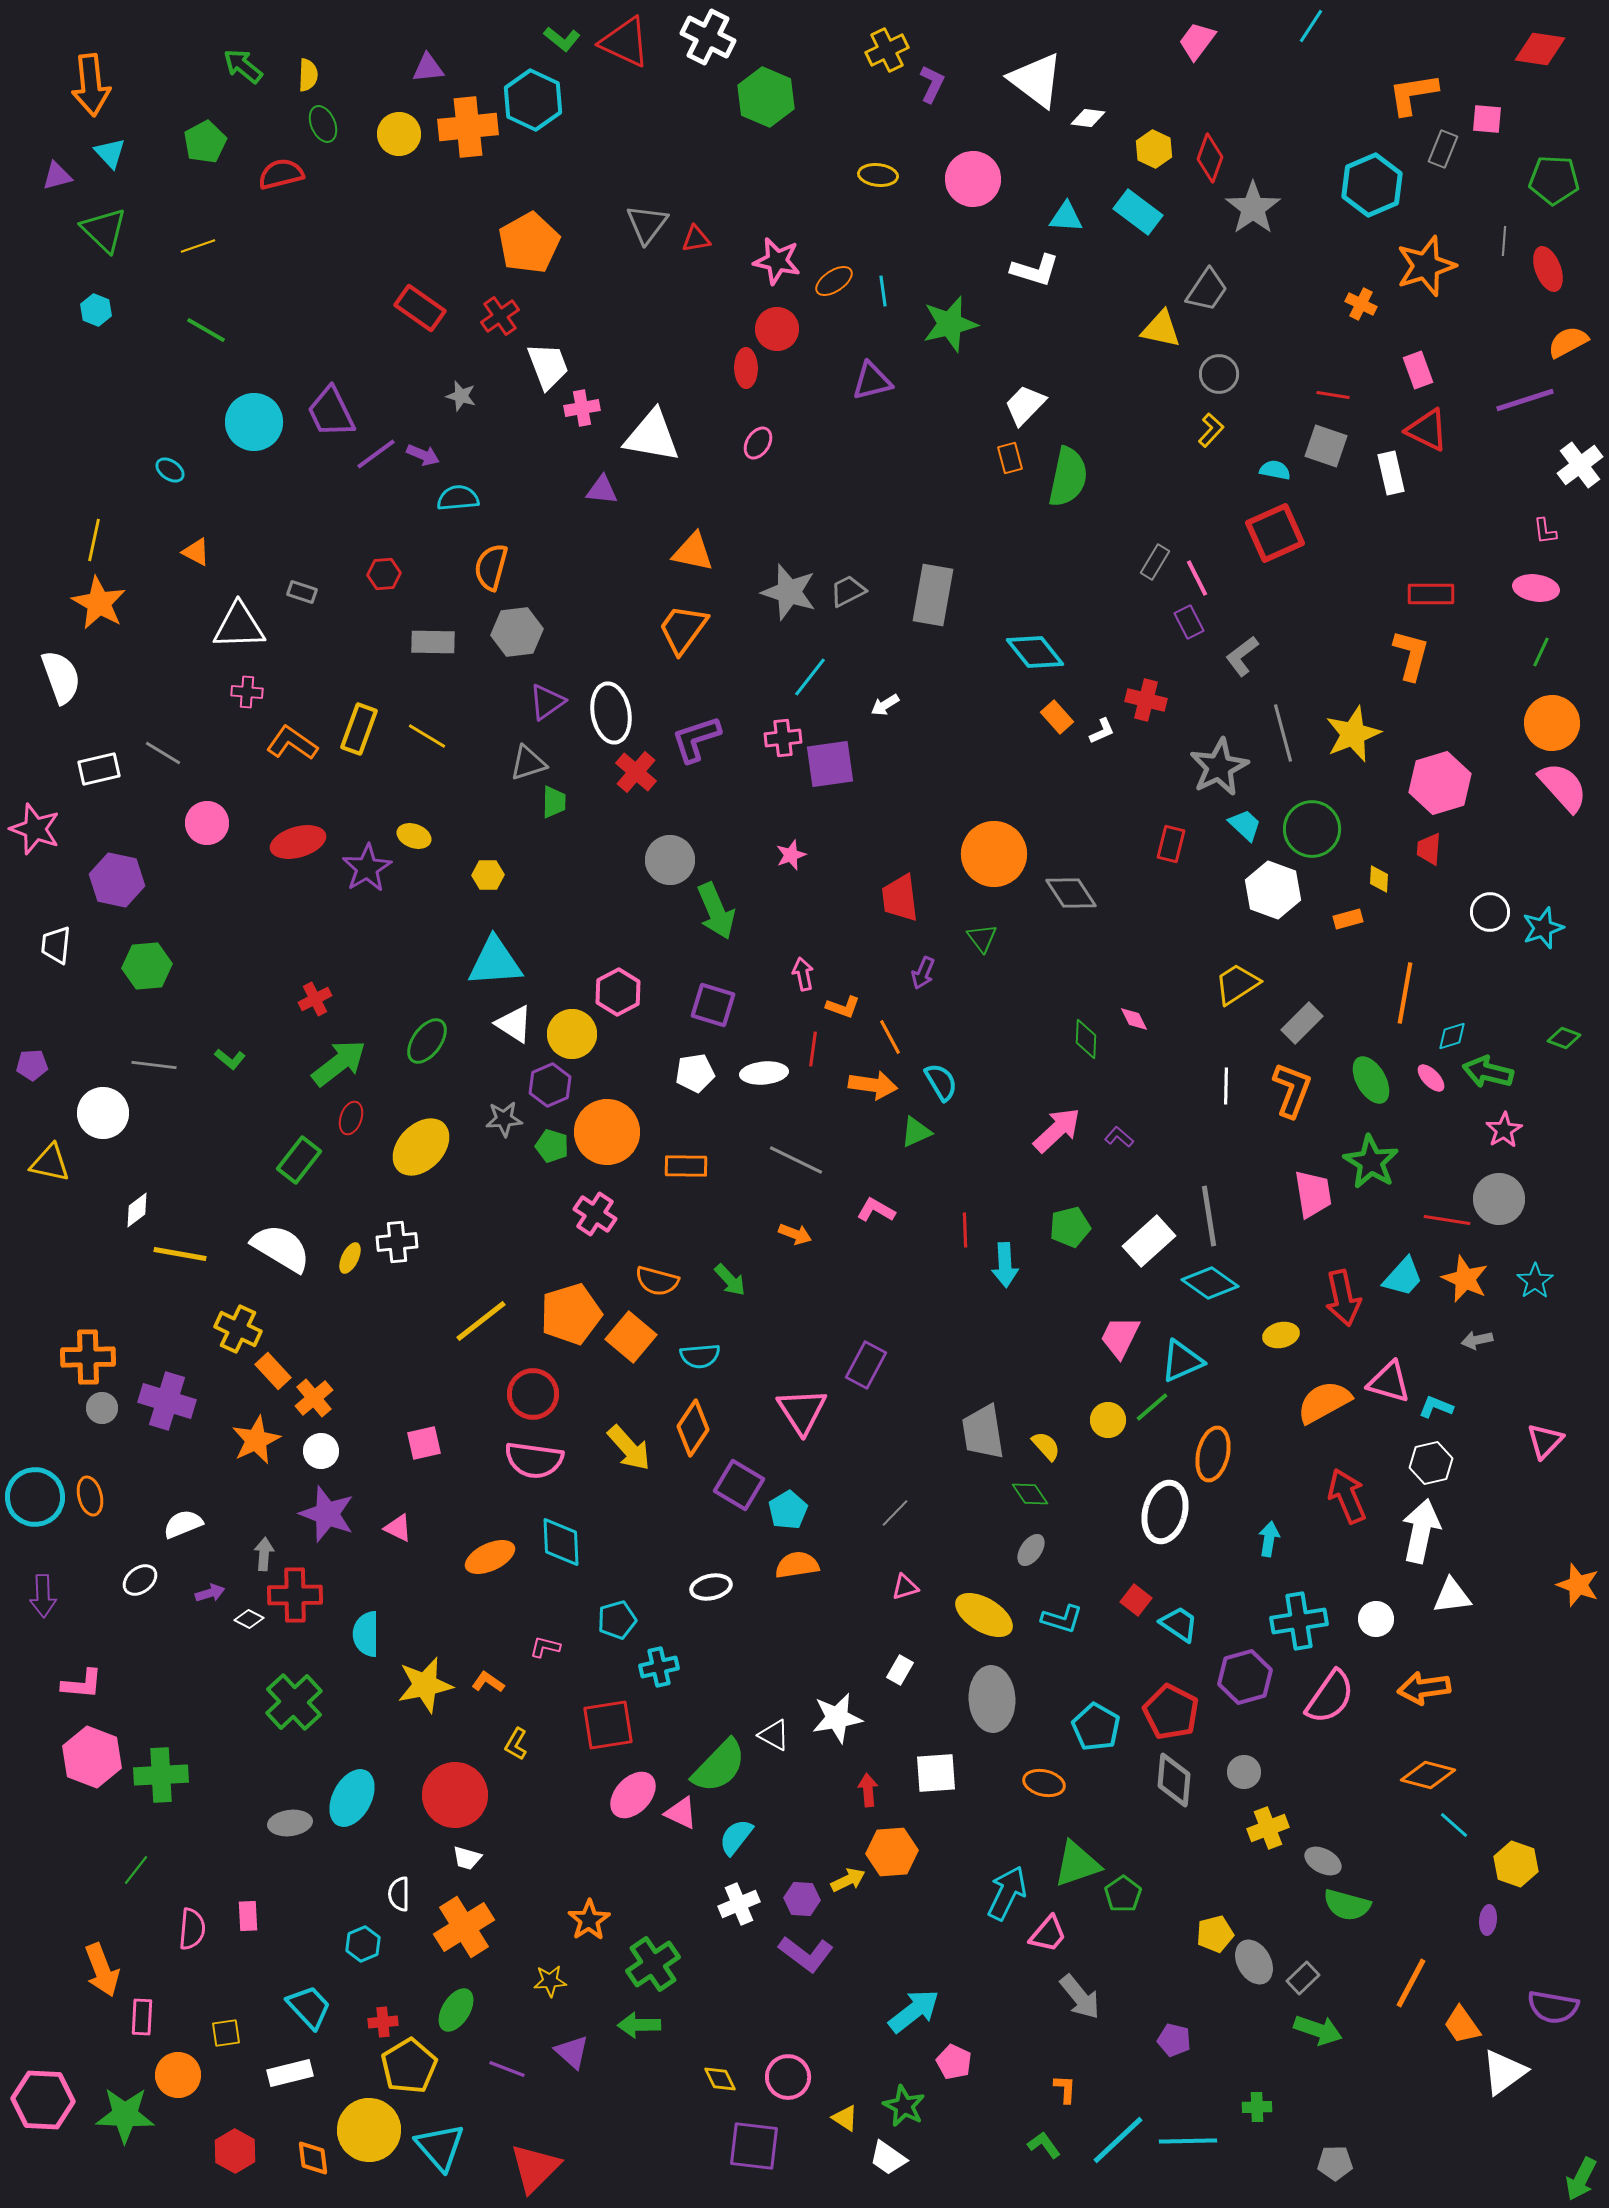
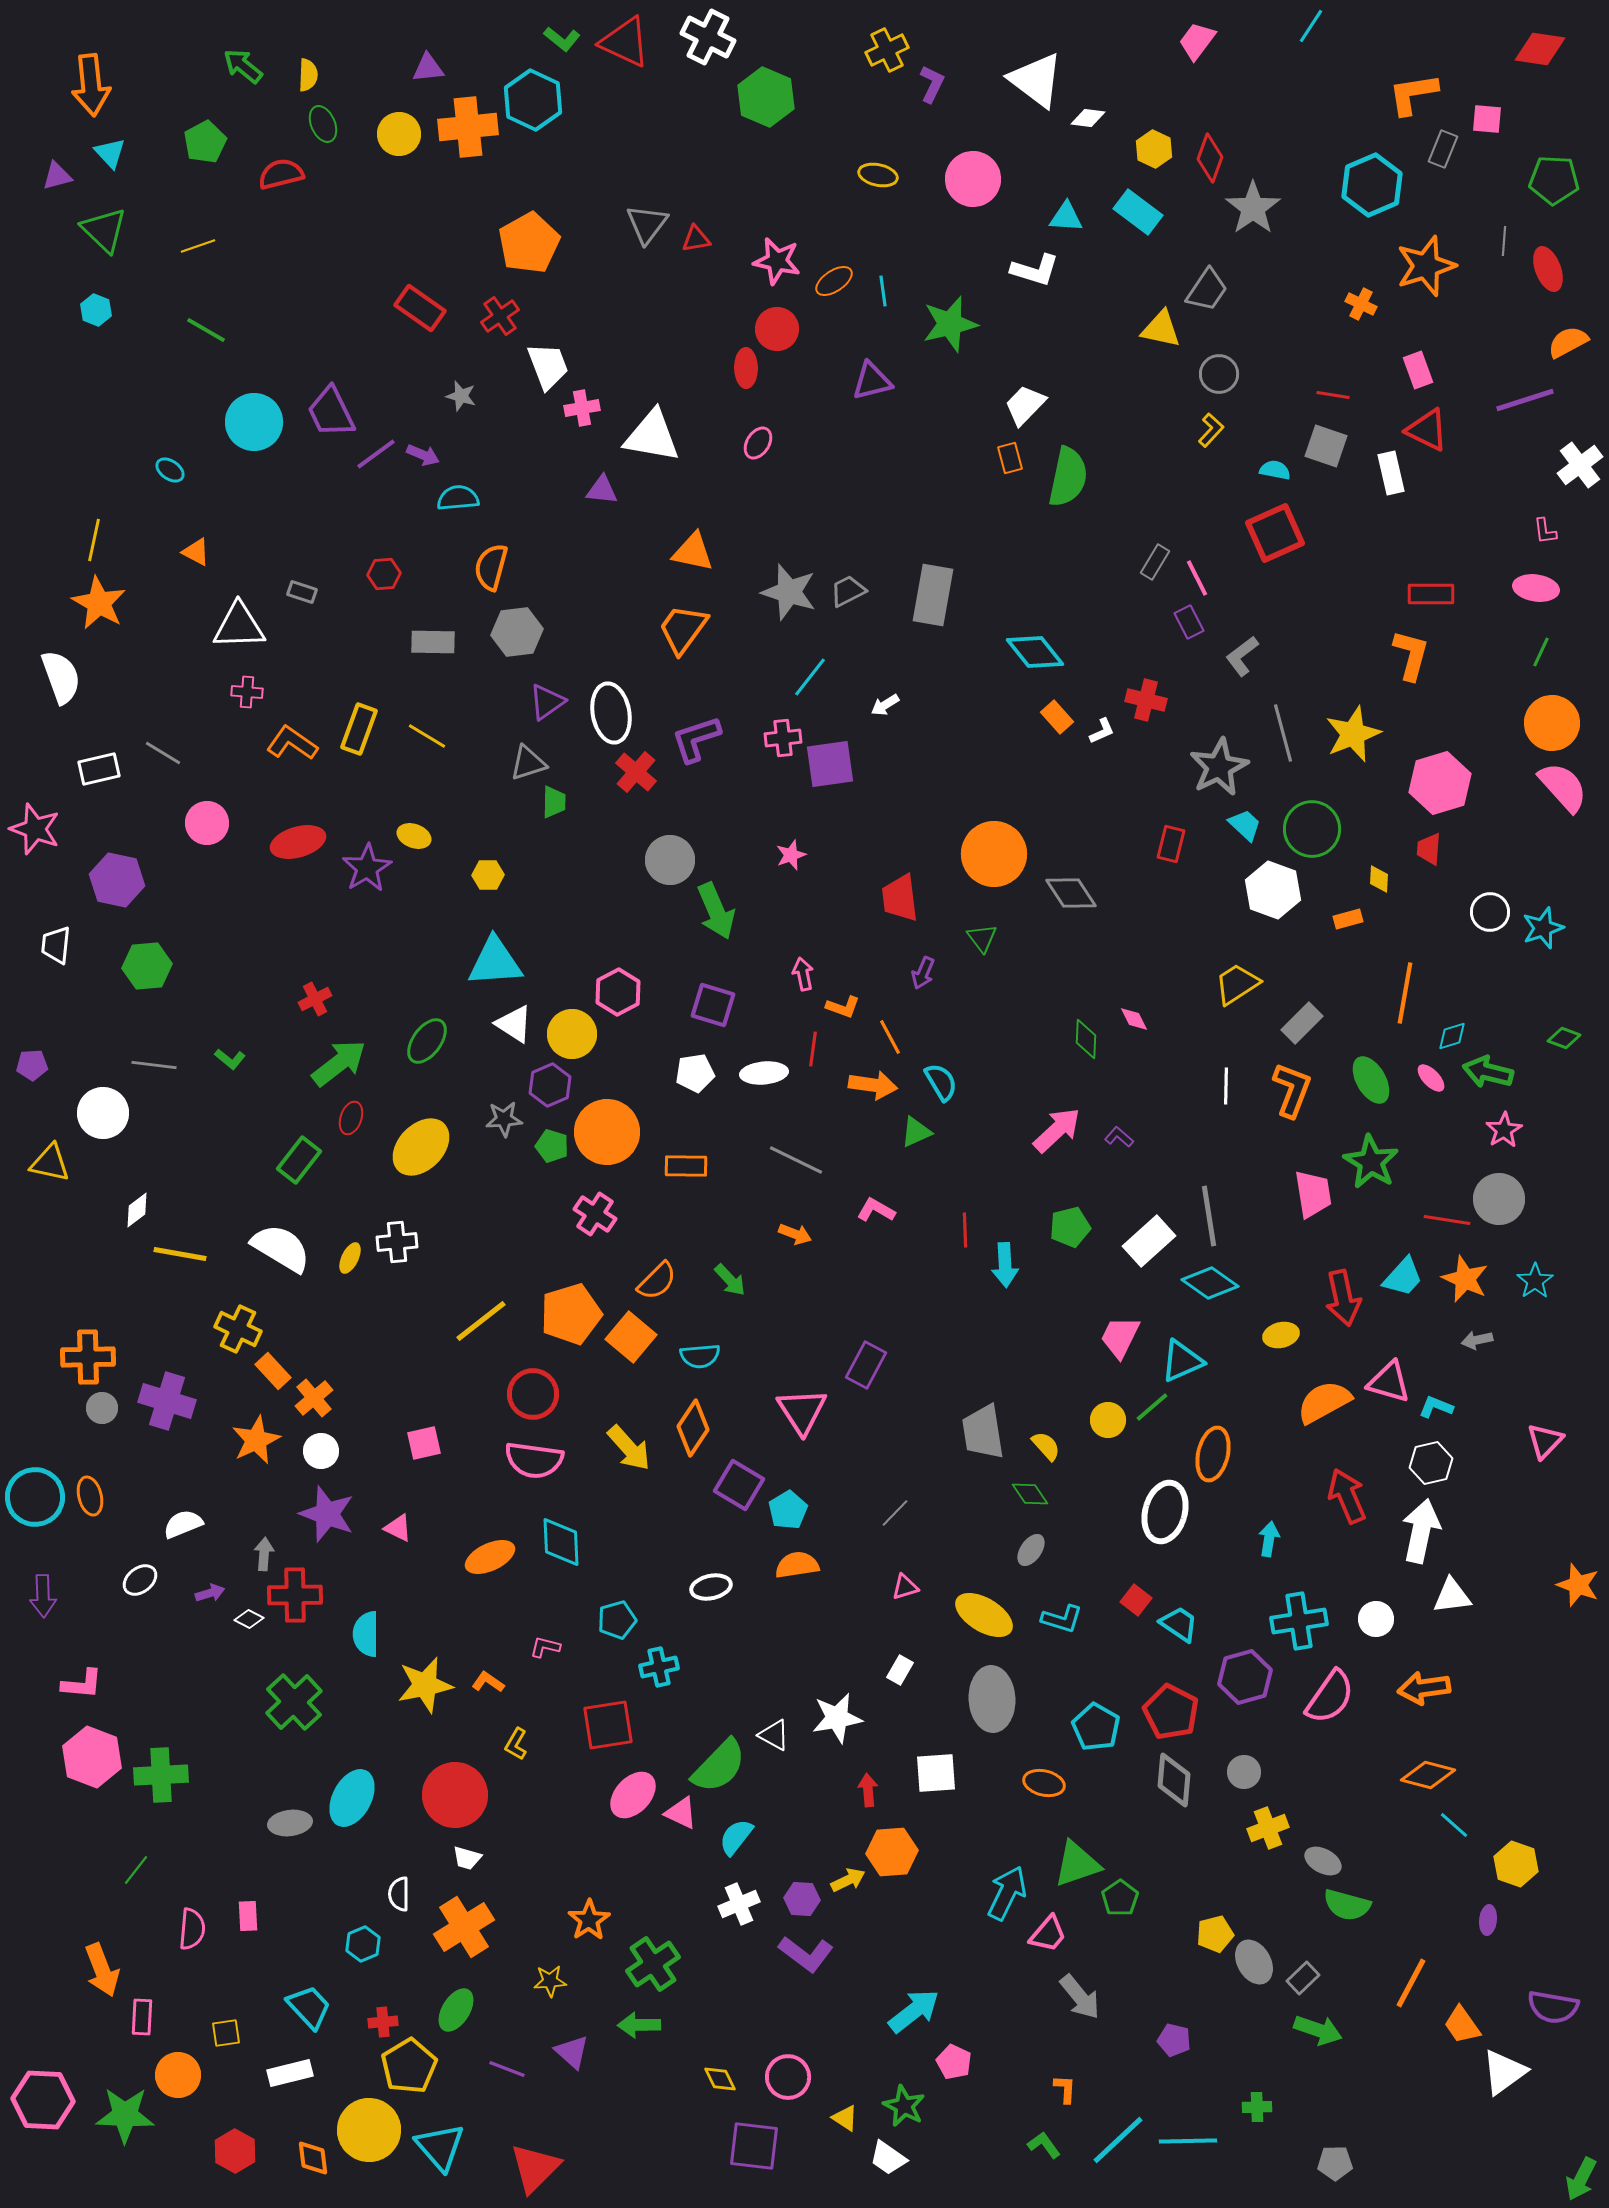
yellow ellipse at (878, 175): rotated 6 degrees clockwise
orange semicircle at (657, 1281): rotated 60 degrees counterclockwise
green pentagon at (1123, 1894): moved 3 px left, 4 px down
